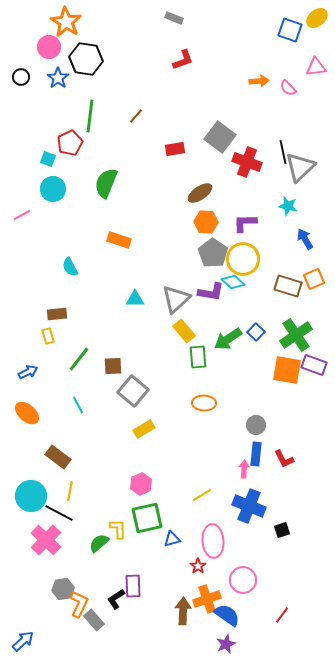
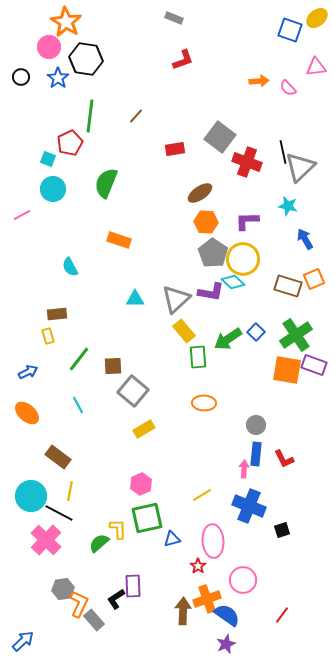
purple L-shape at (245, 223): moved 2 px right, 2 px up
